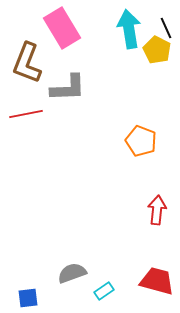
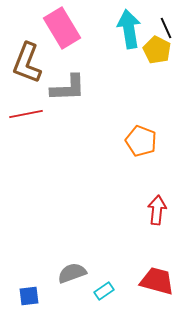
blue square: moved 1 px right, 2 px up
